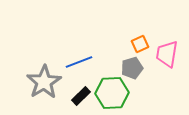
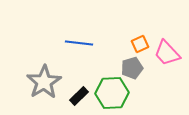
pink trapezoid: moved 1 px up; rotated 52 degrees counterclockwise
blue line: moved 19 px up; rotated 28 degrees clockwise
black rectangle: moved 2 px left
